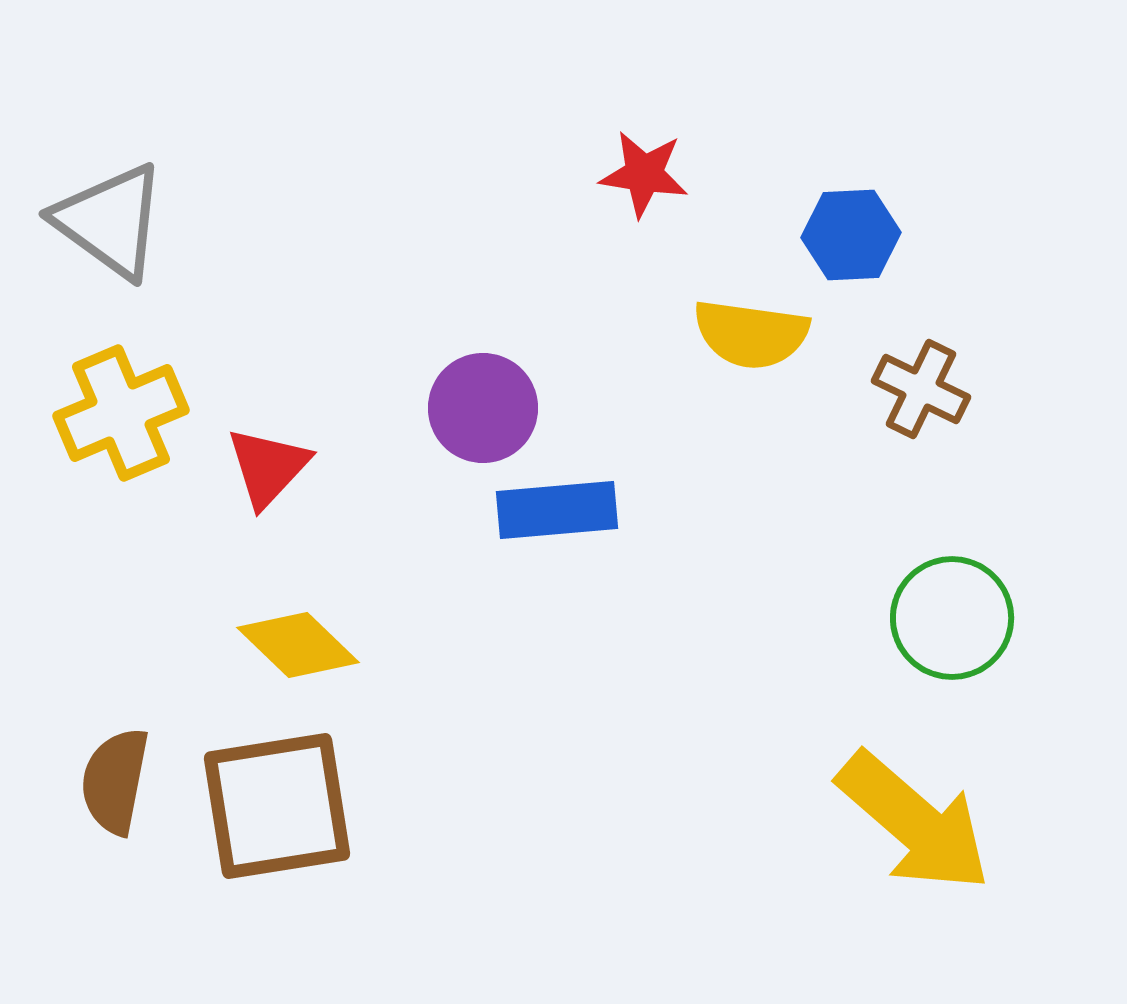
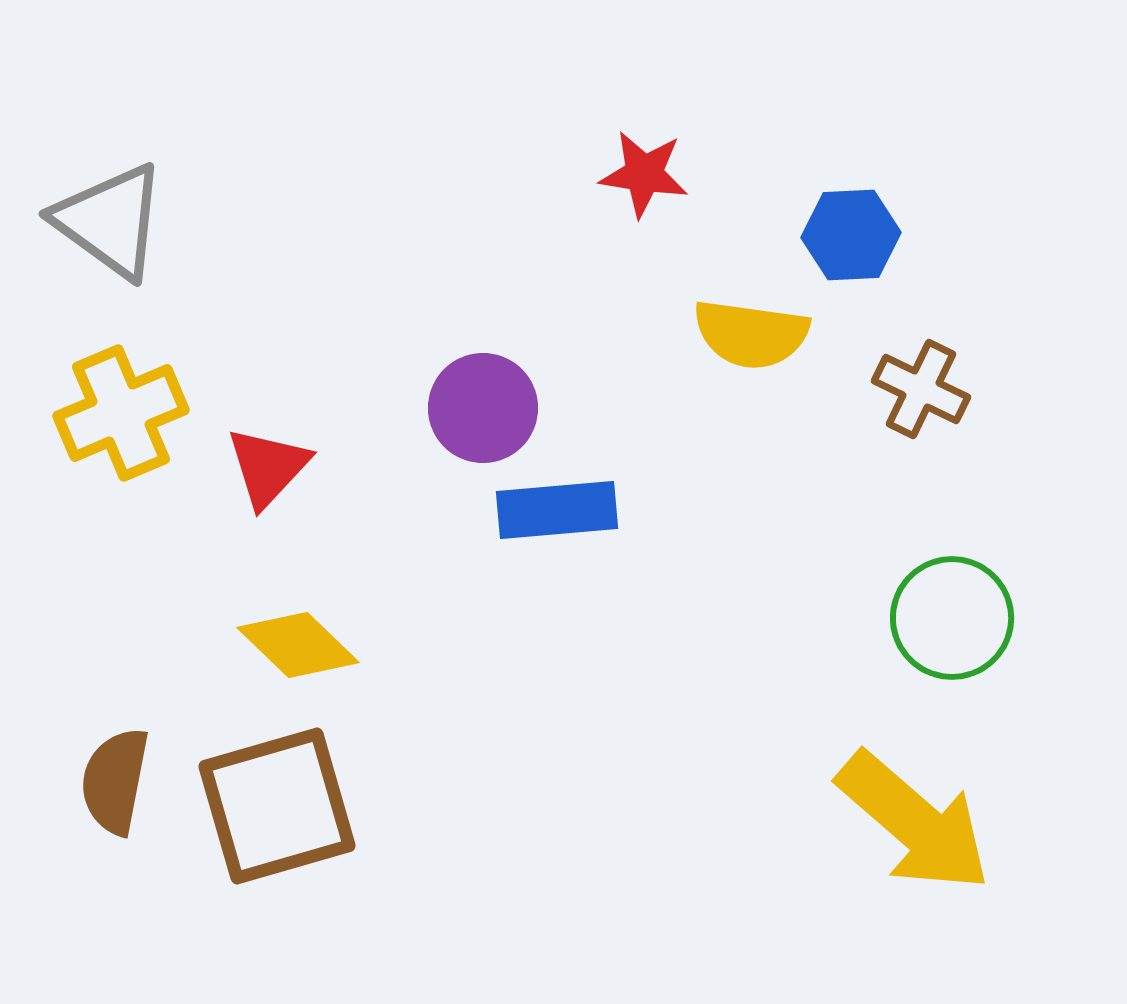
brown square: rotated 7 degrees counterclockwise
